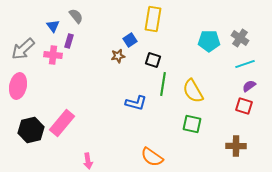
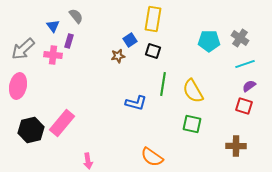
black square: moved 9 px up
